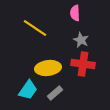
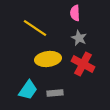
gray star: moved 2 px left, 2 px up
red cross: rotated 20 degrees clockwise
yellow ellipse: moved 9 px up
gray rectangle: rotated 35 degrees clockwise
